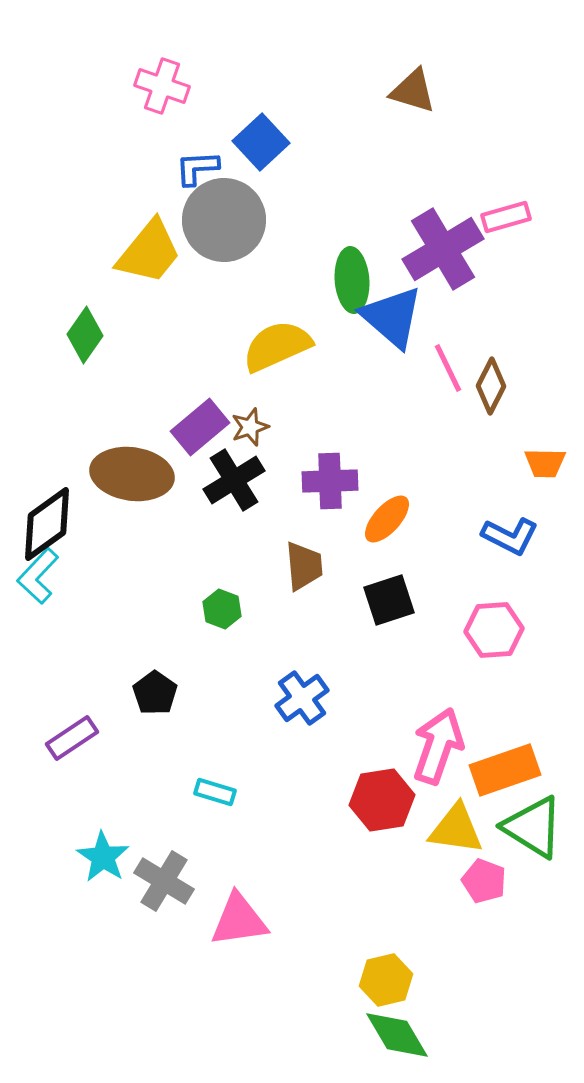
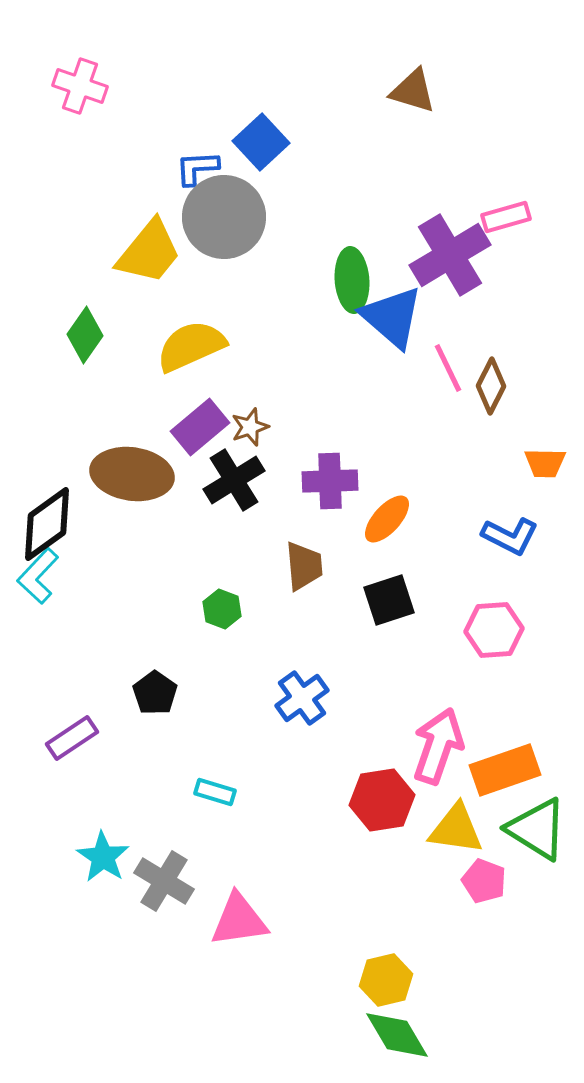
pink cross at (162, 86): moved 82 px left
gray circle at (224, 220): moved 3 px up
purple cross at (443, 249): moved 7 px right, 6 px down
yellow semicircle at (277, 346): moved 86 px left
green triangle at (533, 827): moved 4 px right, 2 px down
